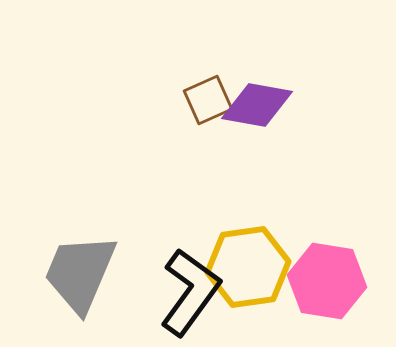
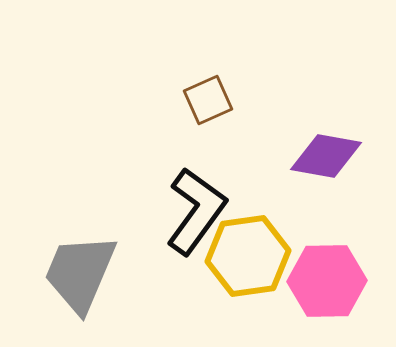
purple diamond: moved 69 px right, 51 px down
yellow hexagon: moved 11 px up
pink hexagon: rotated 10 degrees counterclockwise
black L-shape: moved 6 px right, 81 px up
